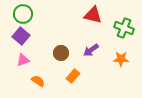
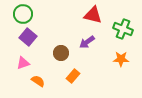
green cross: moved 1 px left, 1 px down
purple square: moved 7 px right, 1 px down
purple arrow: moved 4 px left, 8 px up
pink triangle: moved 3 px down
